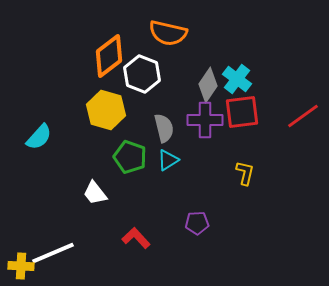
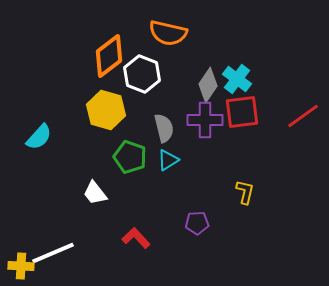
yellow L-shape: moved 19 px down
